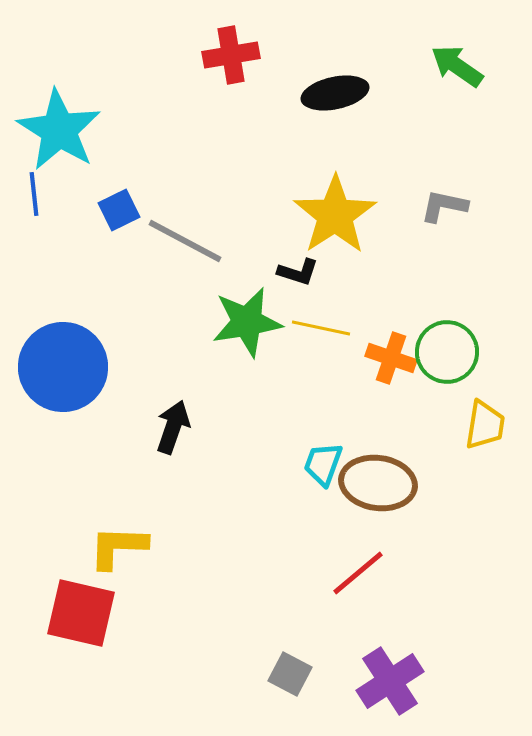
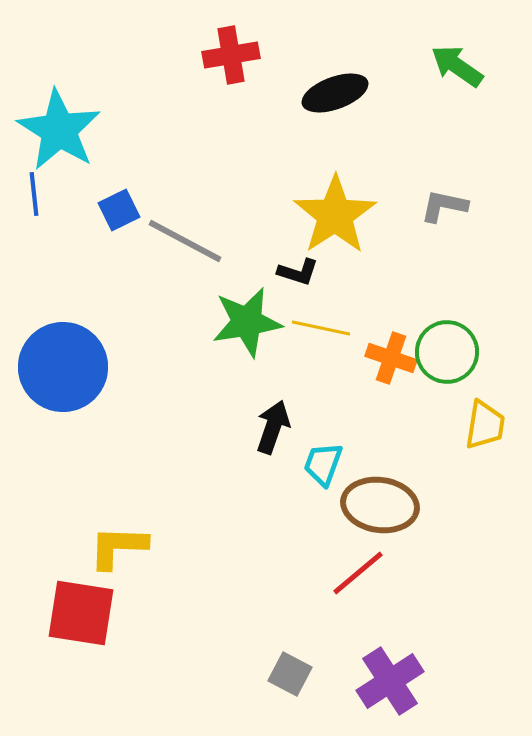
black ellipse: rotated 8 degrees counterclockwise
black arrow: moved 100 px right
brown ellipse: moved 2 px right, 22 px down
red square: rotated 4 degrees counterclockwise
